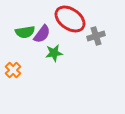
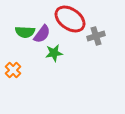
green semicircle: rotated 12 degrees clockwise
